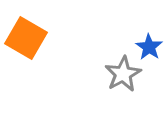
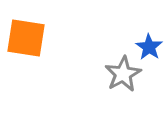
orange square: rotated 21 degrees counterclockwise
